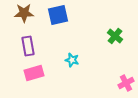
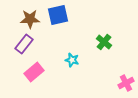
brown star: moved 6 px right, 6 px down
green cross: moved 11 px left, 6 px down
purple rectangle: moved 4 px left, 2 px up; rotated 48 degrees clockwise
pink rectangle: moved 1 px up; rotated 24 degrees counterclockwise
